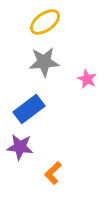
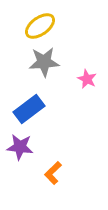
yellow ellipse: moved 5 px left, 4 px down
